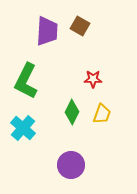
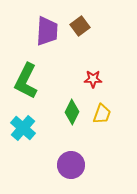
brown square: rotated 24 degrees clockwise
